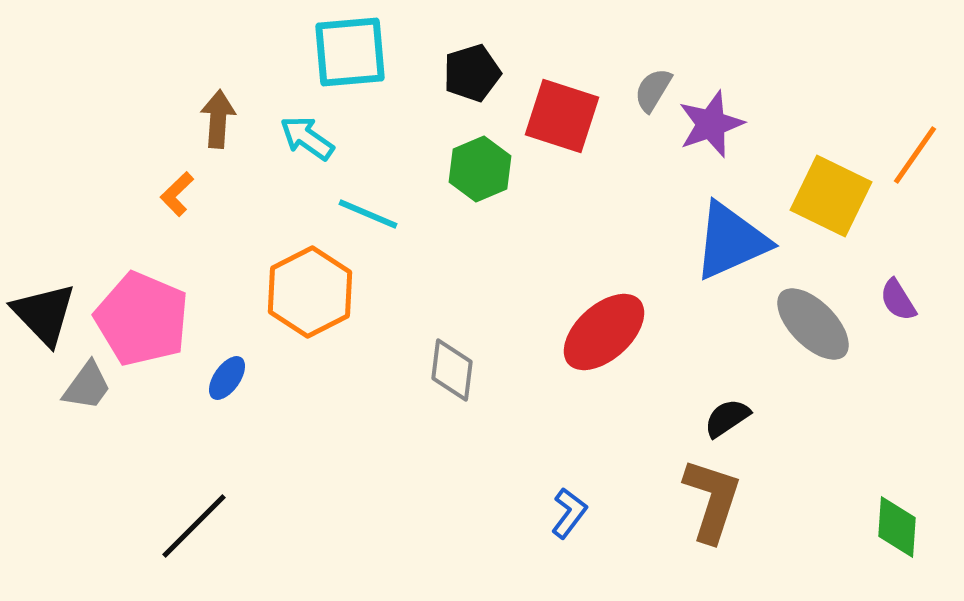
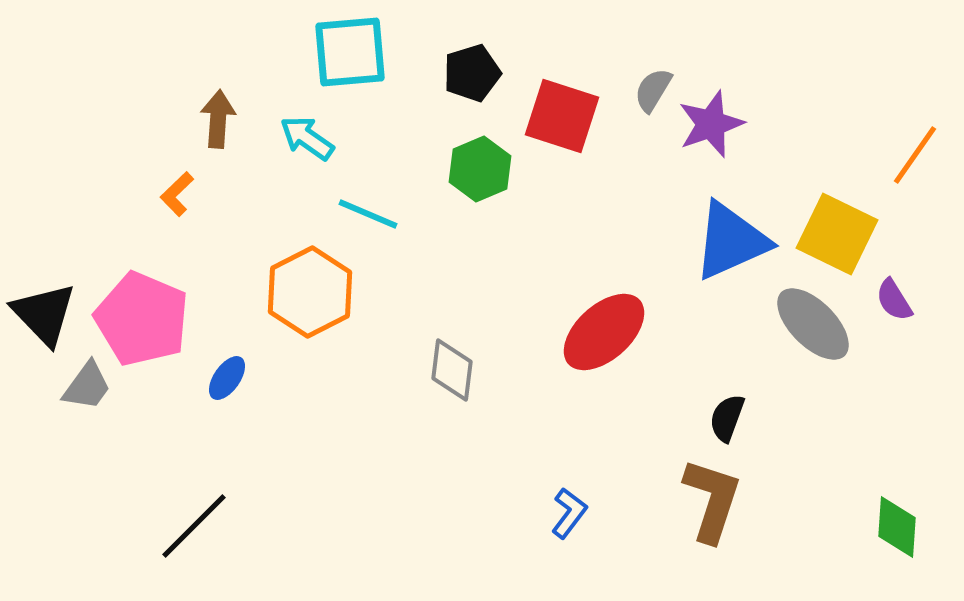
yellow square: moved 6 px right, 38 px down
purple semicircle: moved 4 px left
black semicircle: rotated 36 degrees counterclockwise
